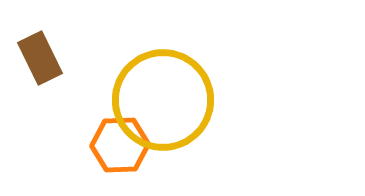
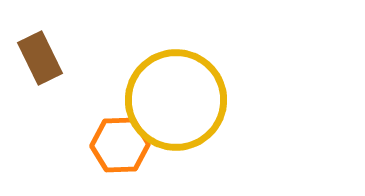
yellow circle: moved 13 px right
